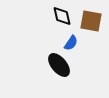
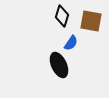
black diamond: rotated 30 degrees clockwise
black ellipse: rotated 15 degrees clockwise
